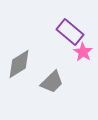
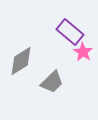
gray diamond: moved 2 px right, 3 px up
